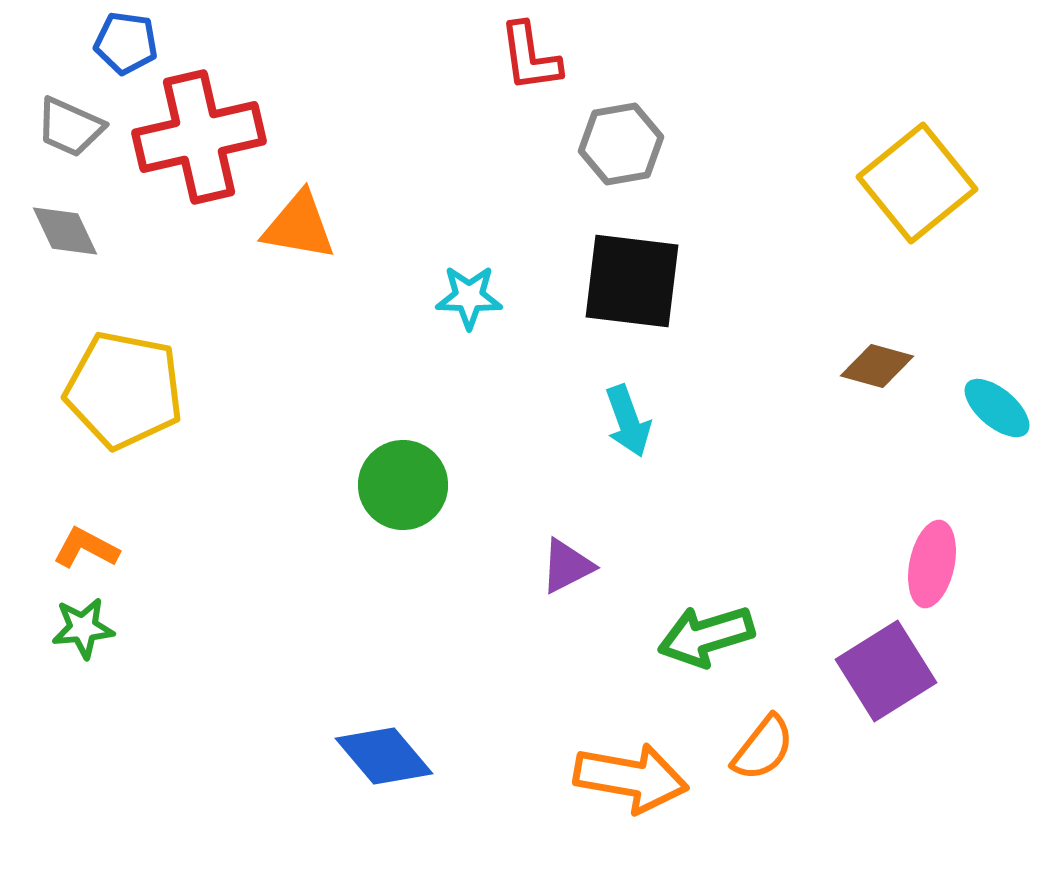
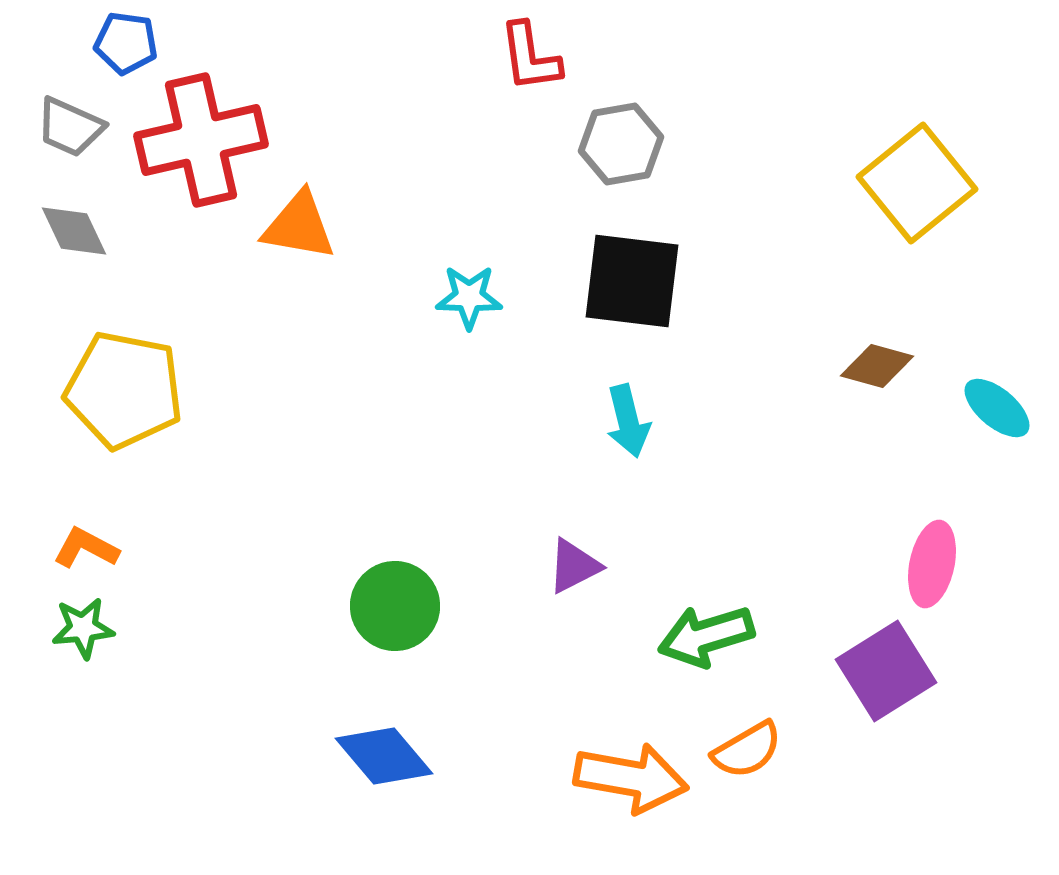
red cross: moved 2 px right, 3 px down
gray diamond: moved 9 px right
cyan arrow: rotated 6 degrees clockwise
green circle: moved 8 px left, 121 px down
purple triangle: moved 7 px right
orange semicircle: moved 16 px left, 2 px down; rotated 22 degrees clockwise
